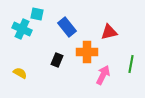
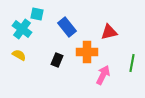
cyan cross: rotated 12 degrees clockwise
green line: moved 1 px right, 1 px up
yellow semicircle: moved 1 px left, 18 px up
